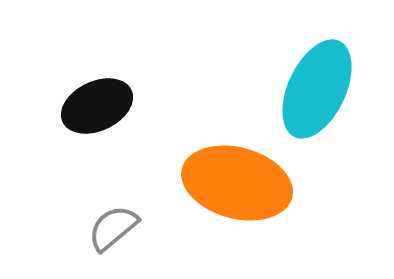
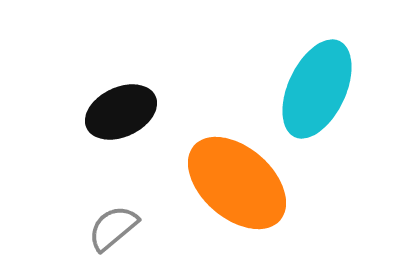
black ellipse: moved 24 px right, 6 px down
orange ellipse: rotated 26 degrees clockwise
